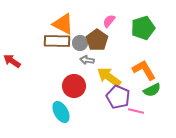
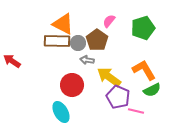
gray circle: moved 2 px left
red circle: moved 2 px left, 1 px up
